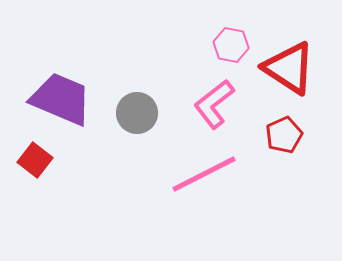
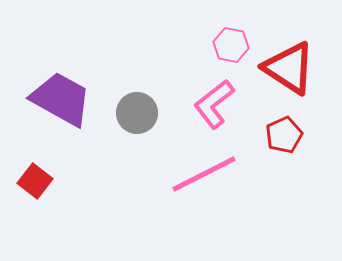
purple trapezoid: rotated 6 degrees clockwise
red square: moved 21 px down
